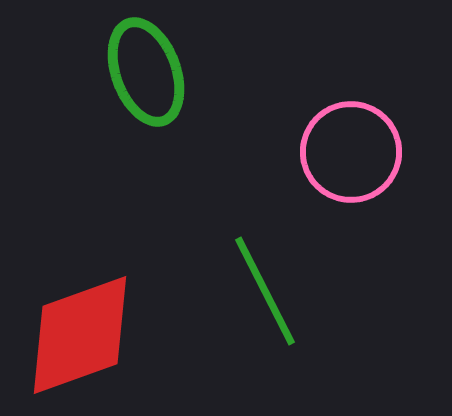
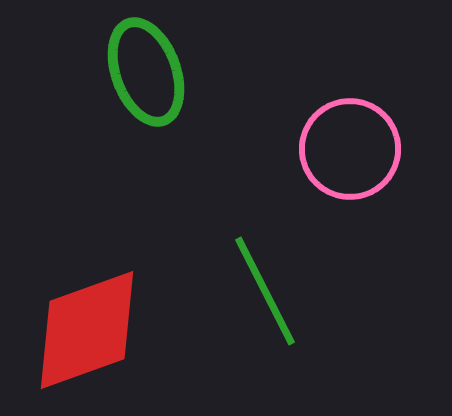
pink circle: moved 1 px left, 3 px up
red diamond: moved 7 px right, 5 px up
